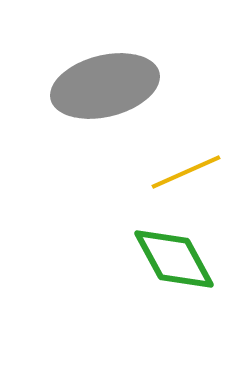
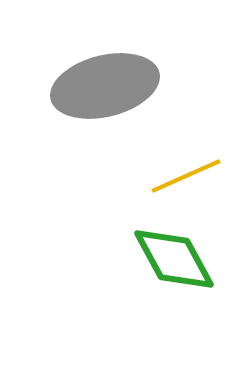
yellow line: moved 4 px down
